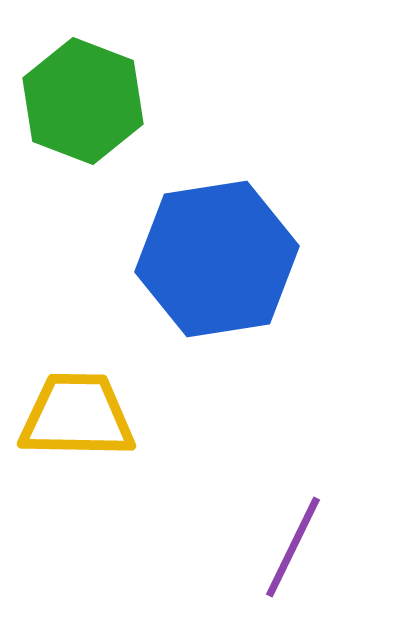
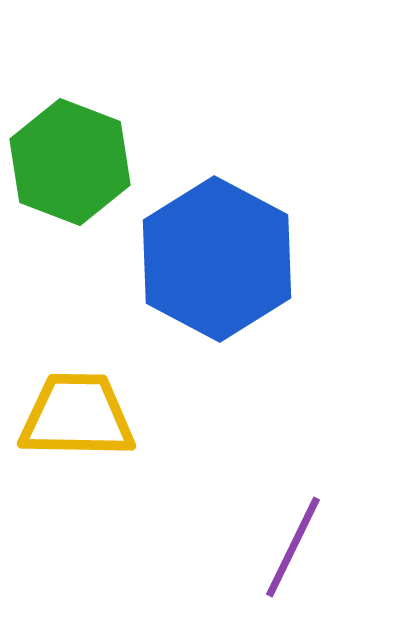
green hexagon: moved 13 px left, 61 px down
blue hexagon: rotated 23 degrees counterclockwise
